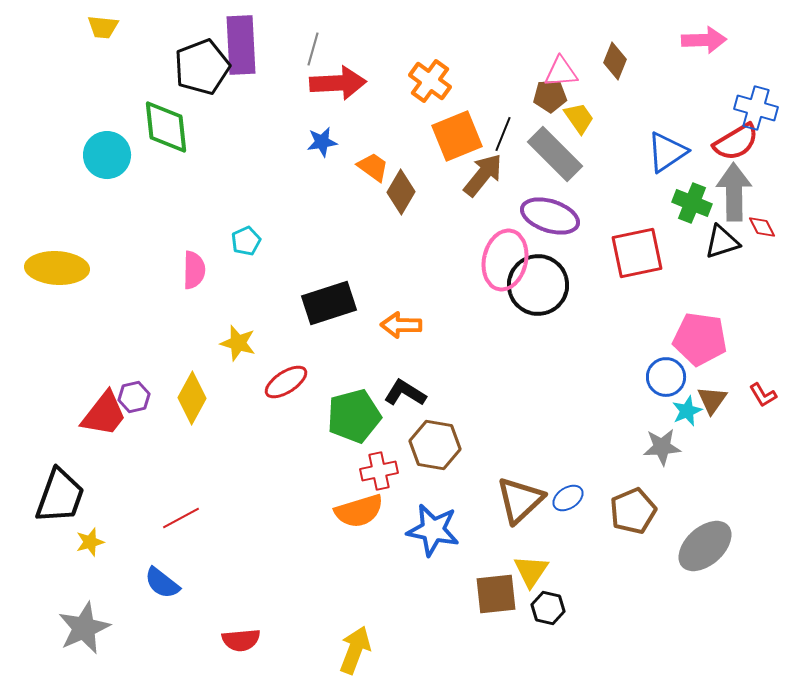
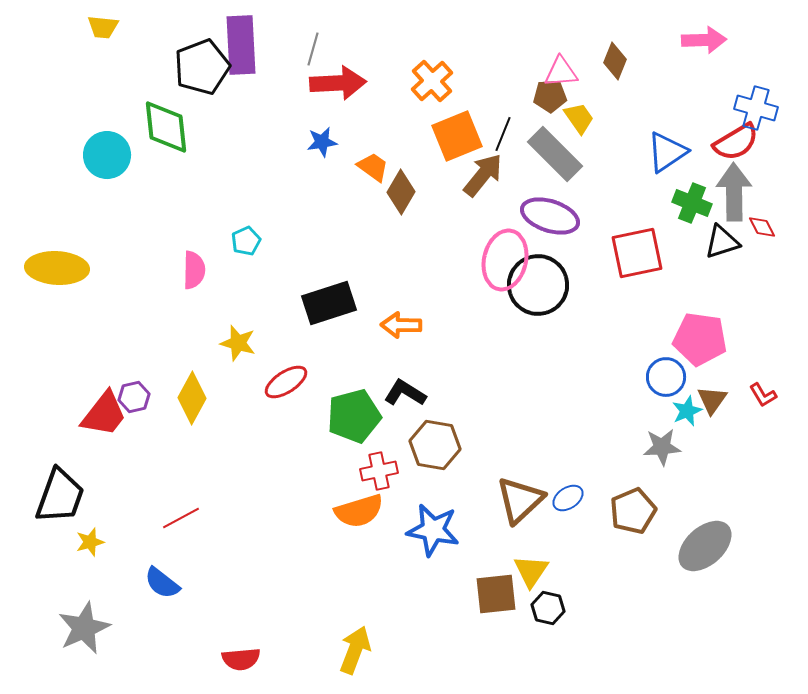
orange cross at (430, 81): moved 2 px right; rotated 12 degrees clockwise
red semicircle at (241, 640): moved 19 px down
